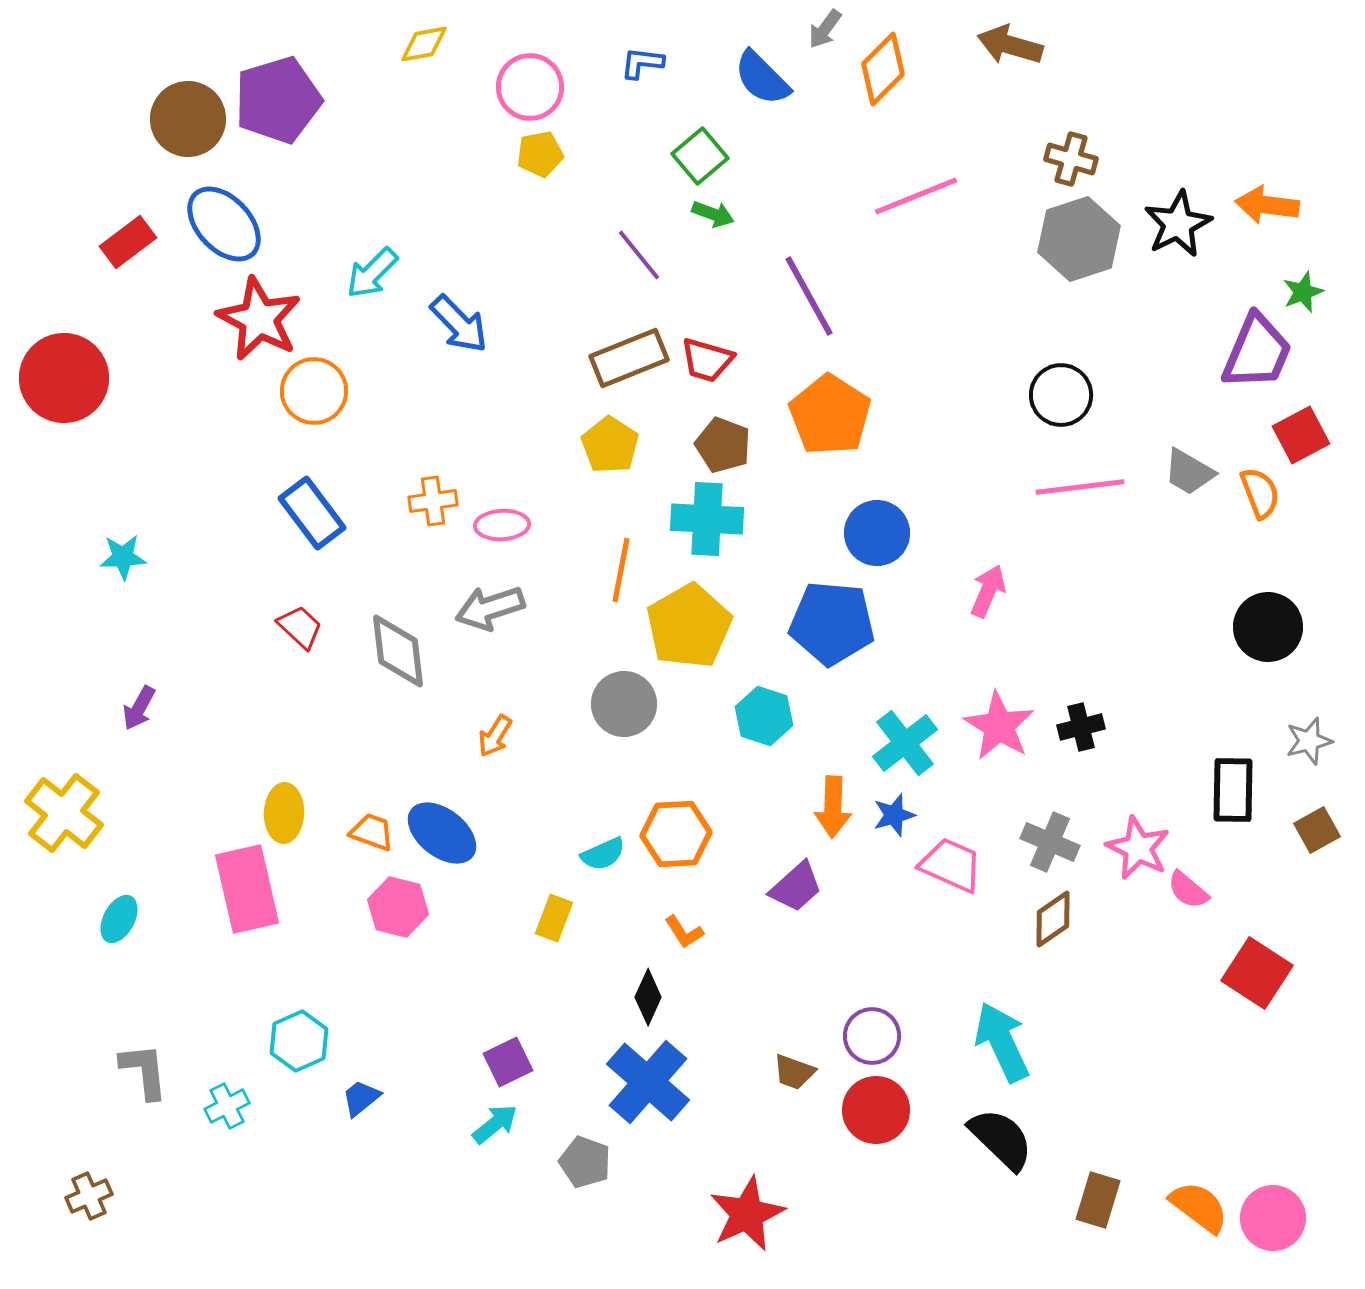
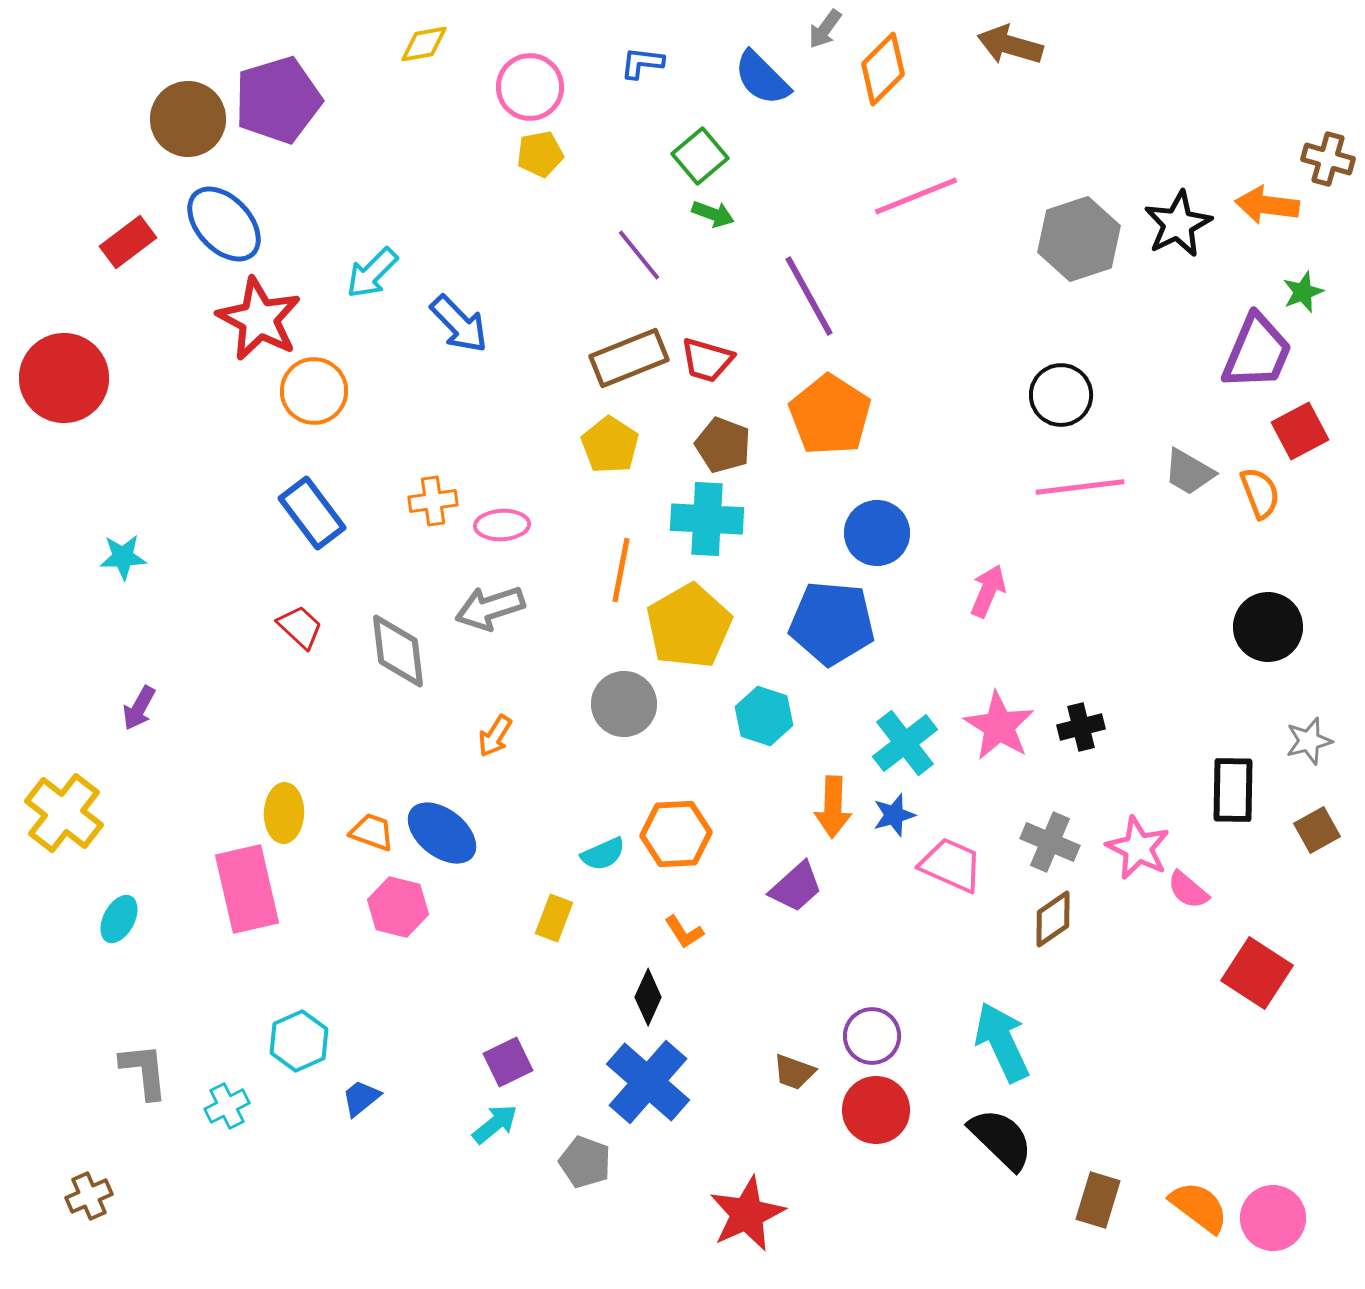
brown cross at (1071, 159): moved 257 px right
red square at (1301, 435): moved 1 px left, 4 px up
